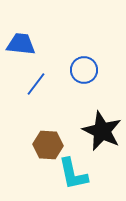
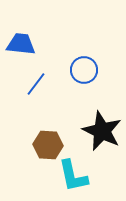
cyan L-shape: moved 2 px down
